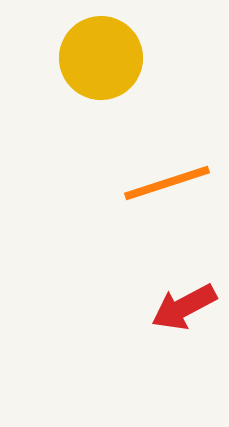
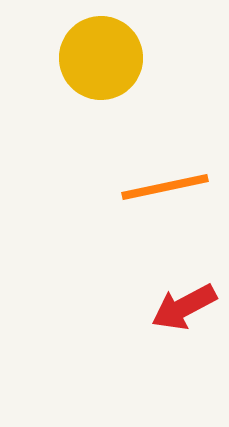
orange line: moved 2 px left, 4 px down; rotated 6 degrees clockwise
